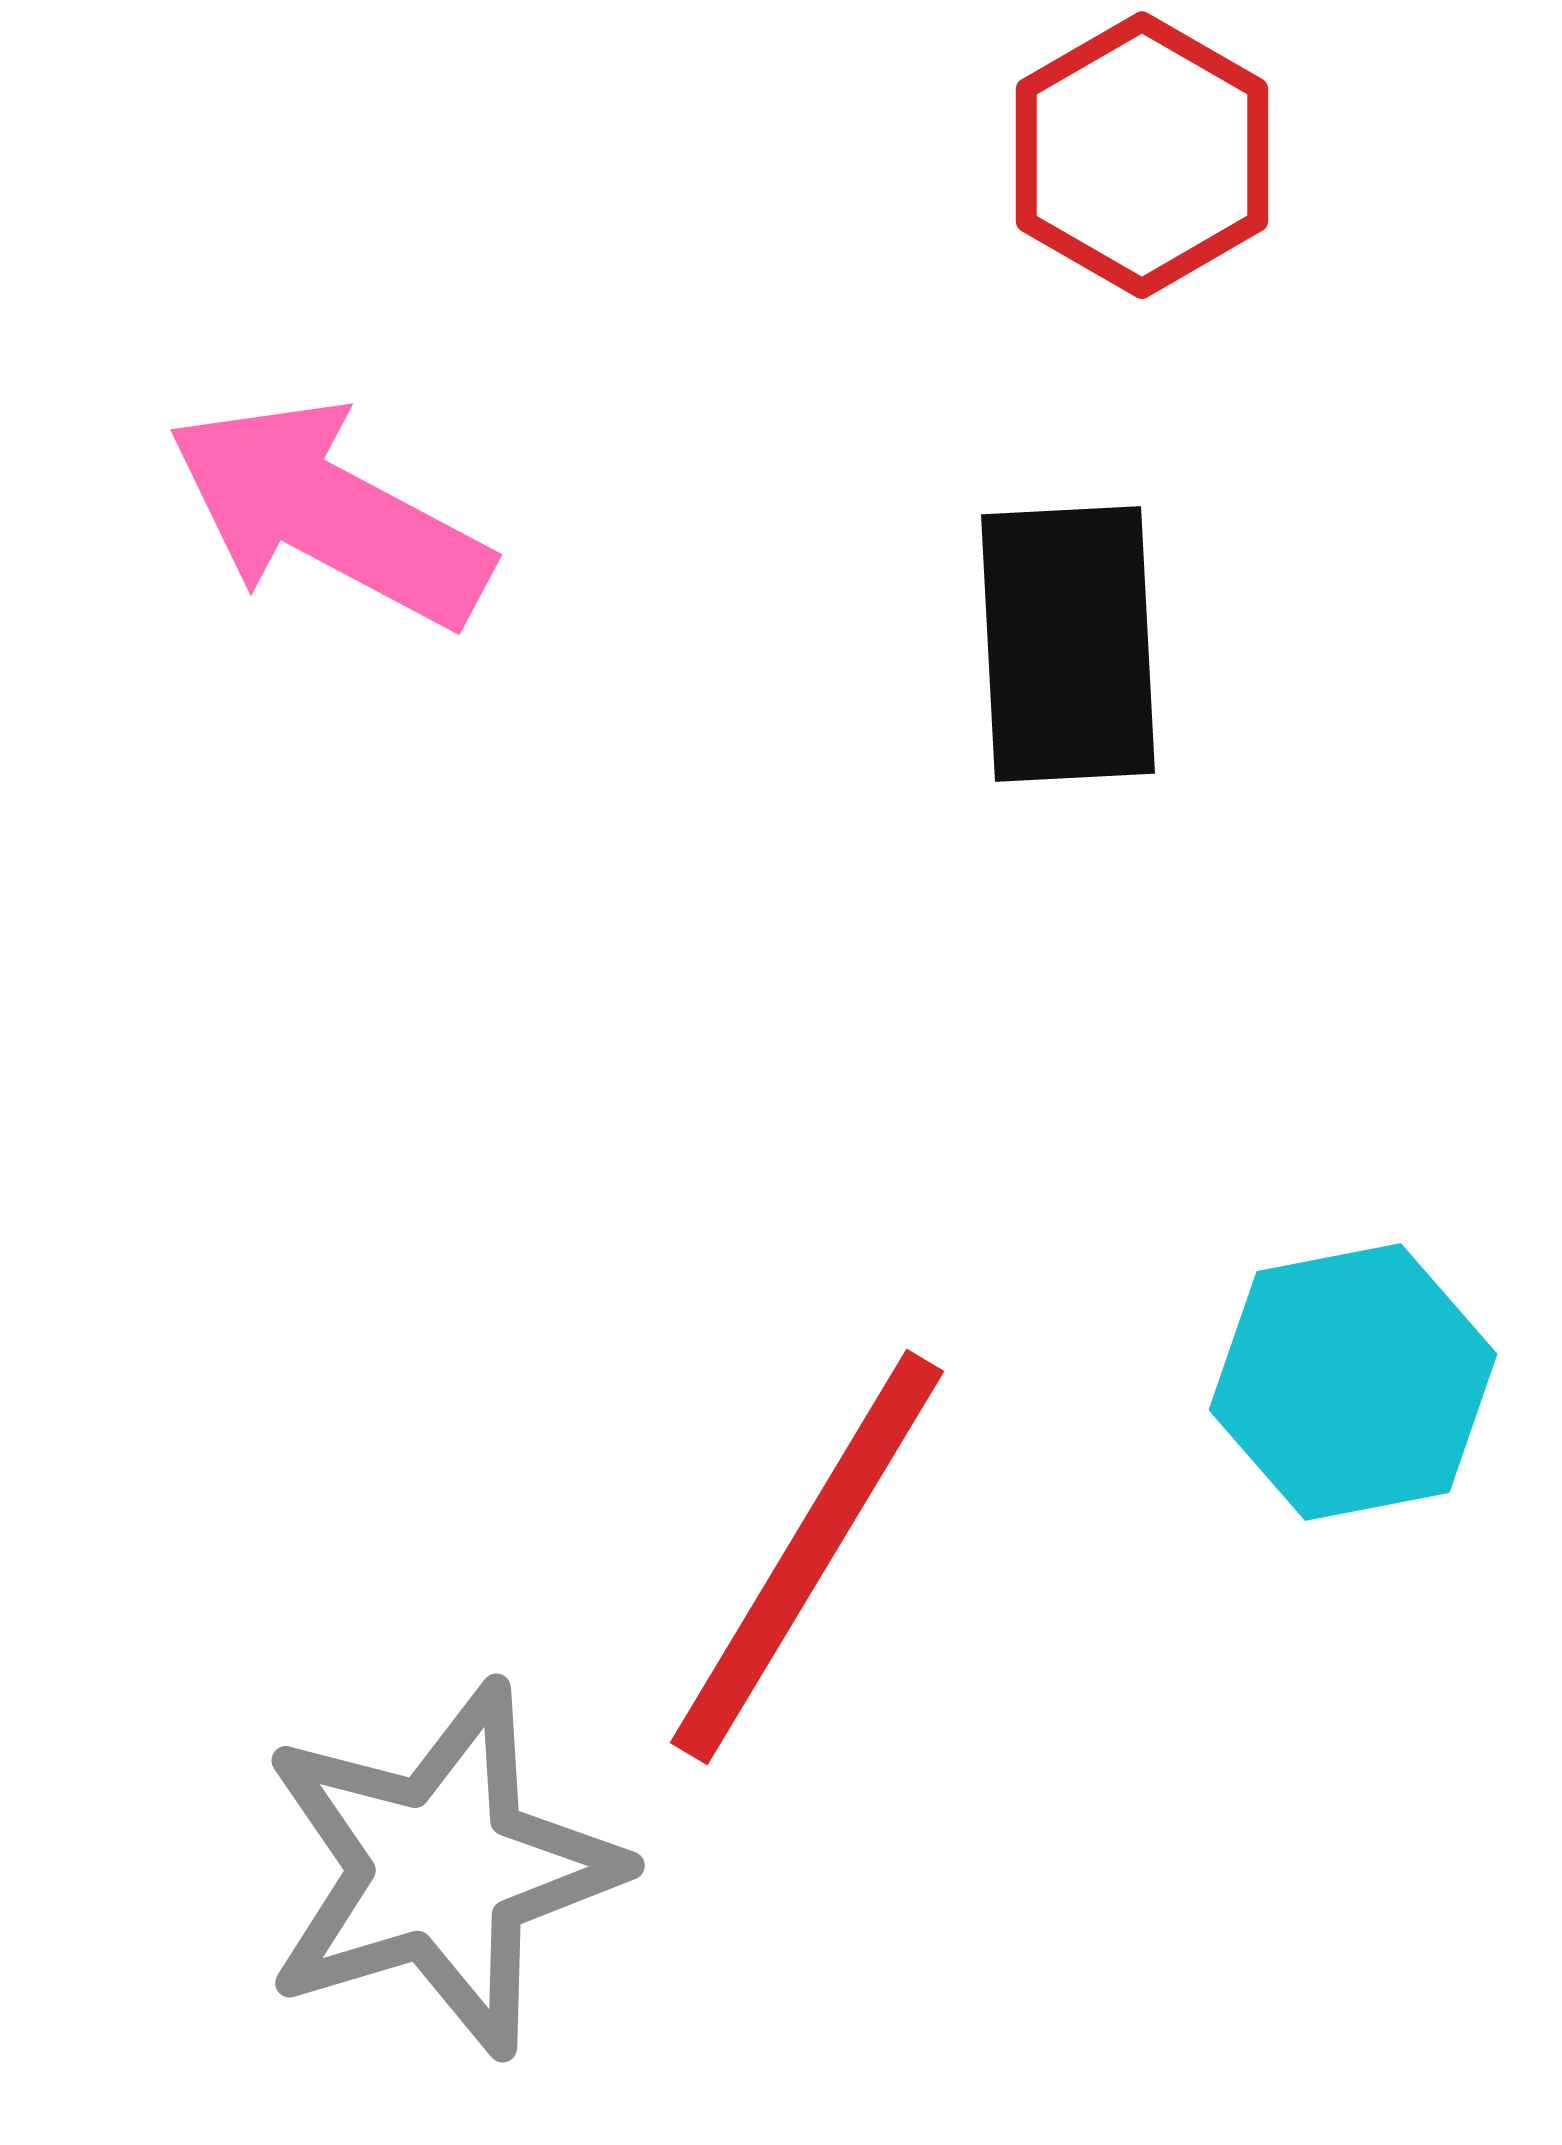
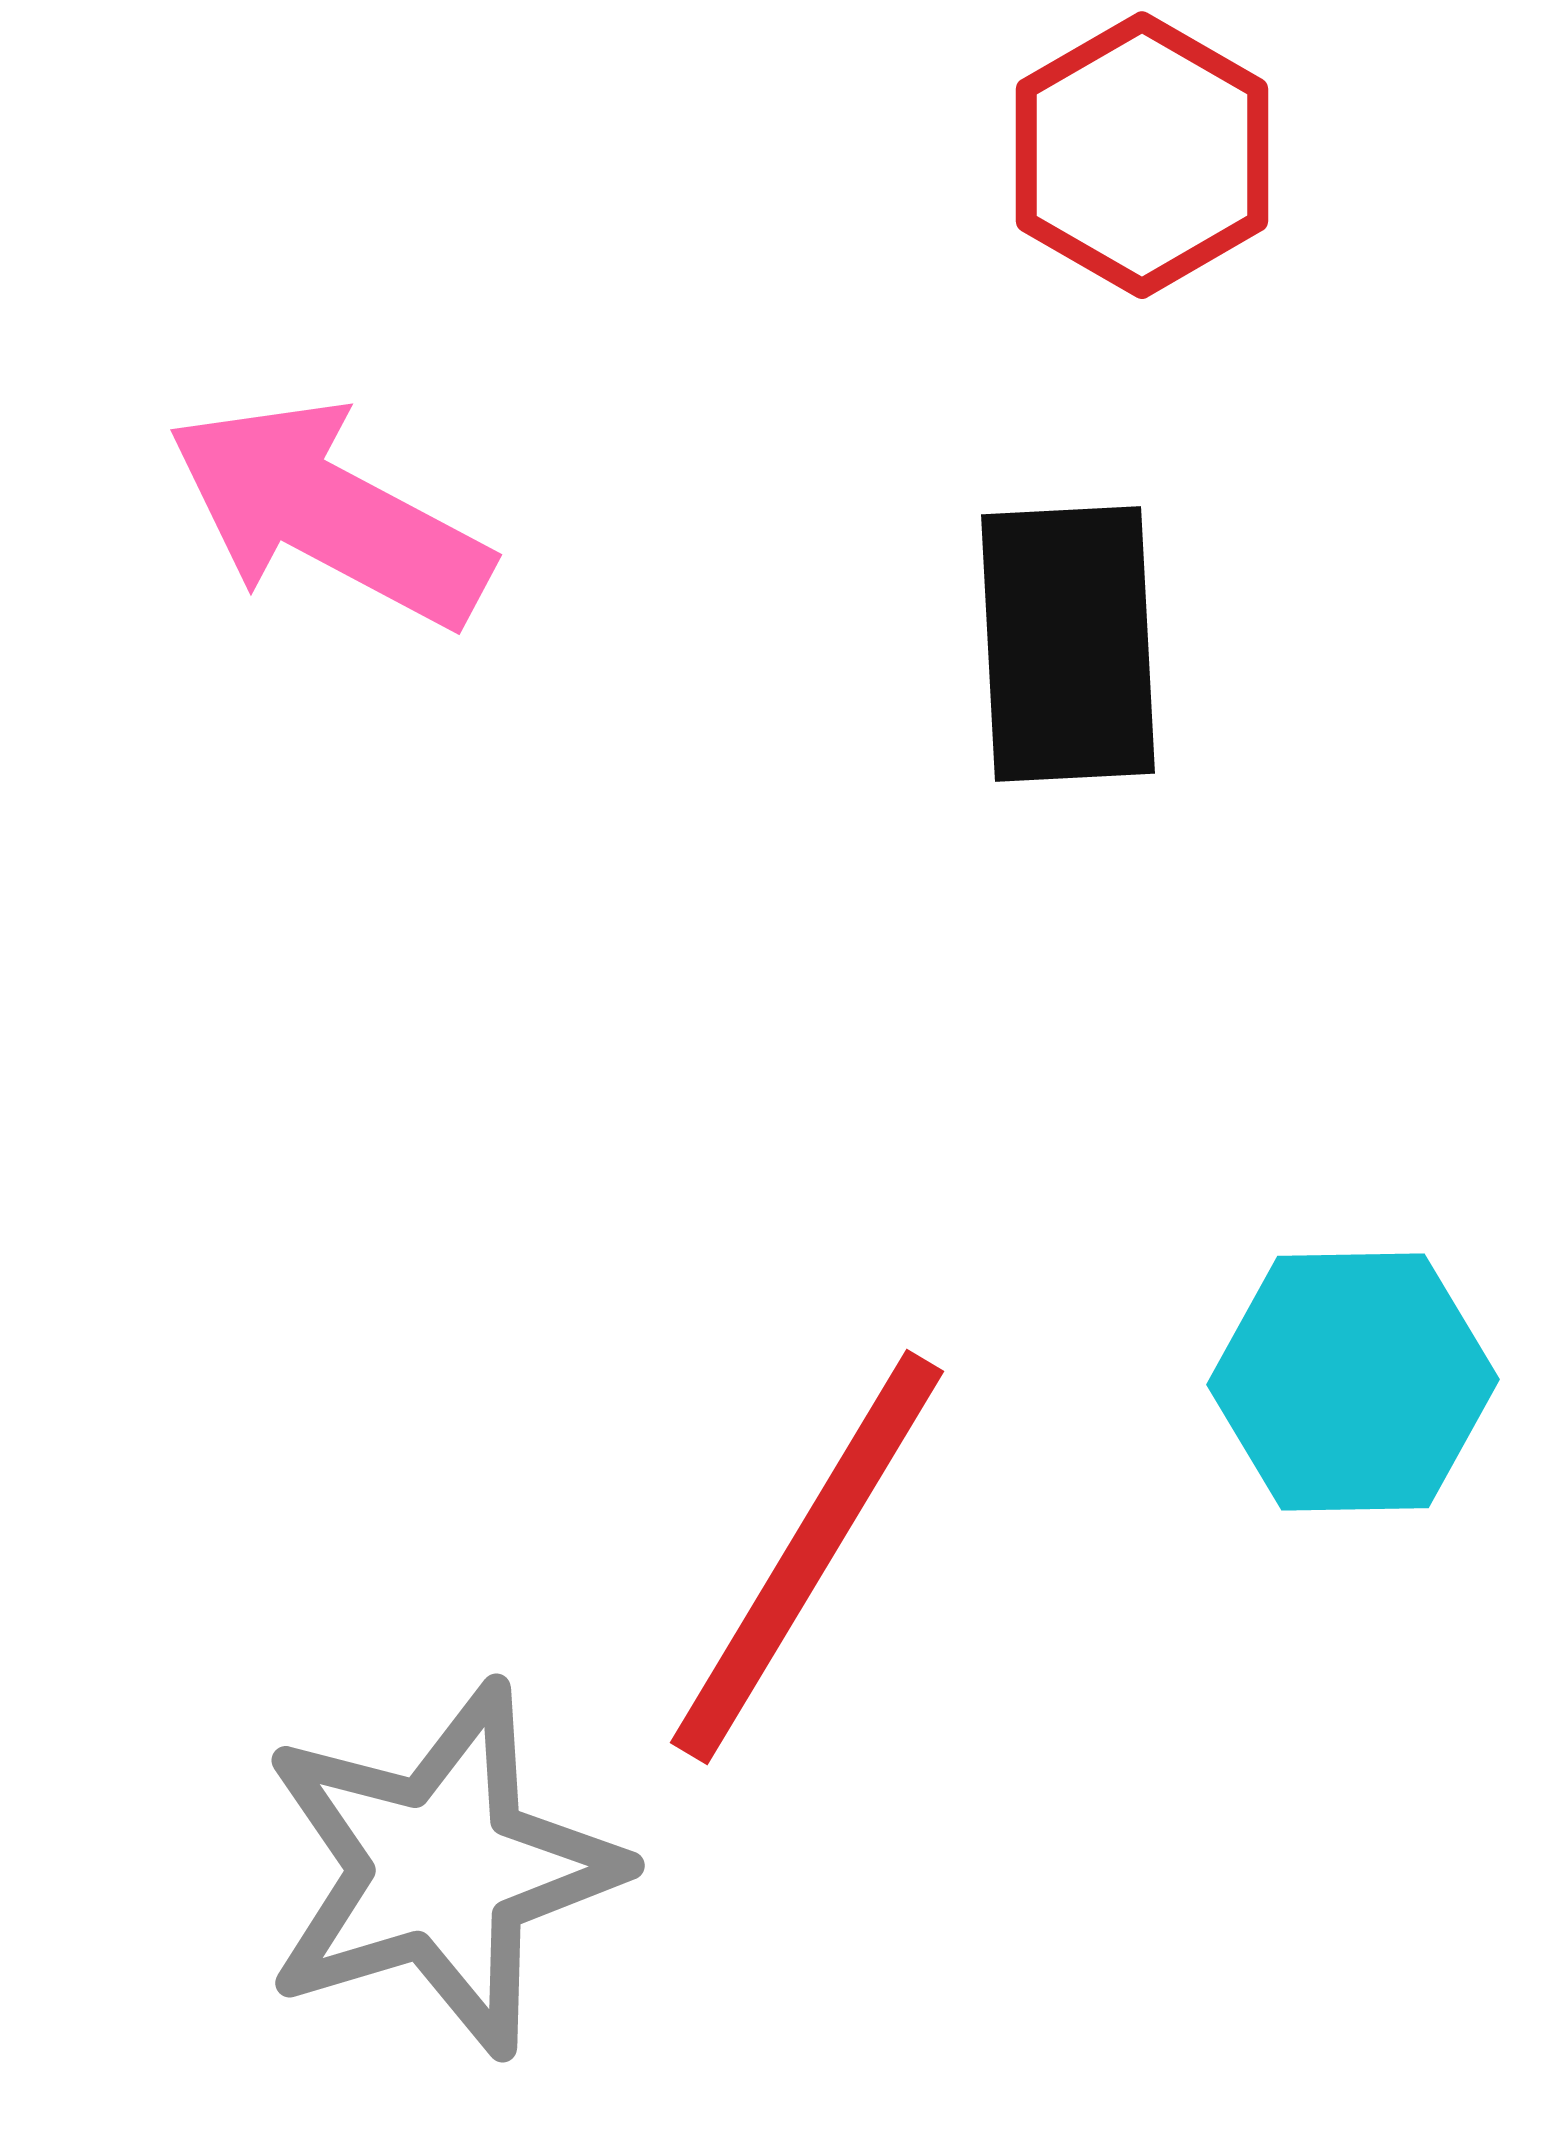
cyan hexagon: rotated 10 degrees clockwise
